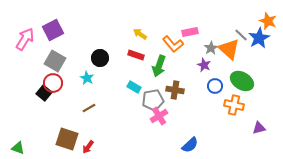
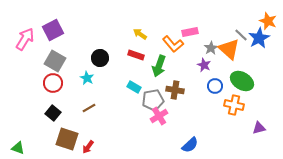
black square: moved 9 px right, 20 px down
